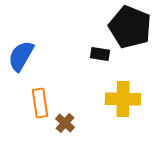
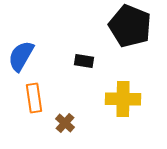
black pentagon: moved 1 px up
black rectangle: moved 16 px left, 7 px down
orange rectangle: moved 6 px left, 5 px up
